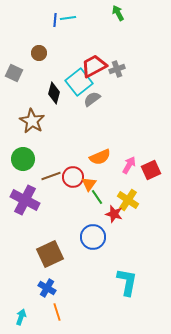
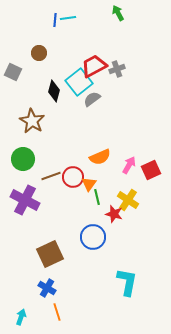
gray square: moved 1 px left, 1 px up
black diamond: moved 2 px up
green line: rotated 21 degrees clockwise
